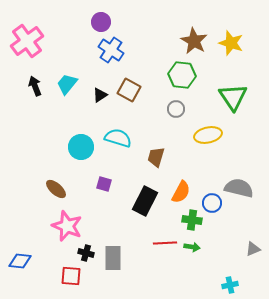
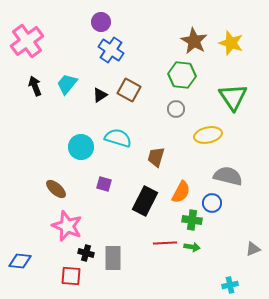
gray semicircle: moved 11 px left, 12 px up
